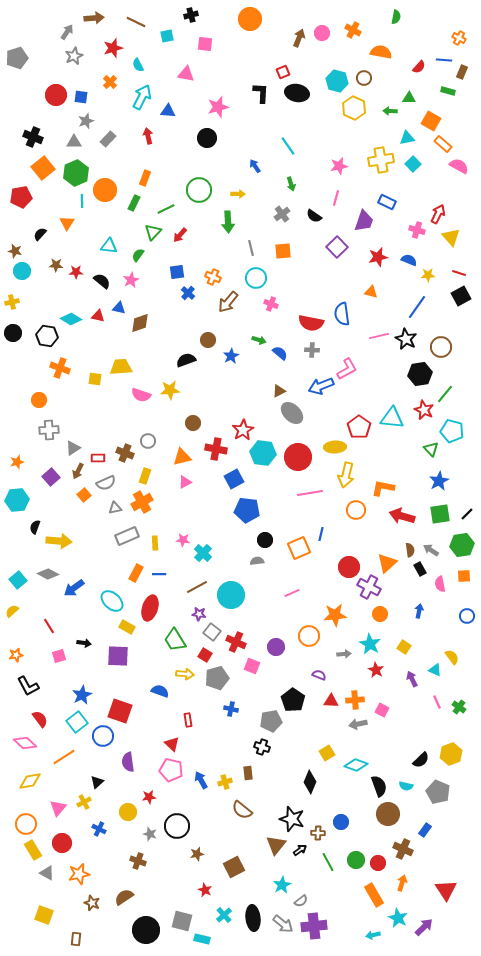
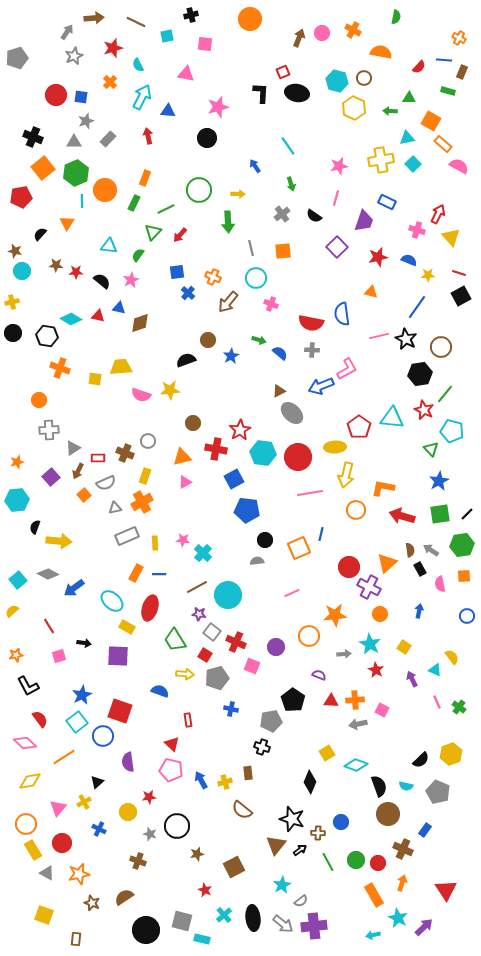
red star at (243, 430): moved 3 px left
cyan circle at (231, 595): moved 3 px left
